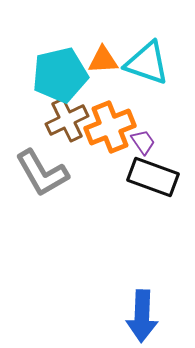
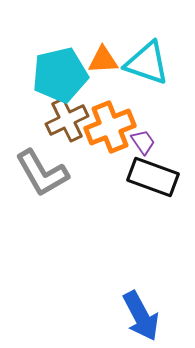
blue arrow: moved 1 px left; rotated 30 degrees counterclockwise
